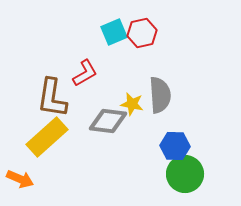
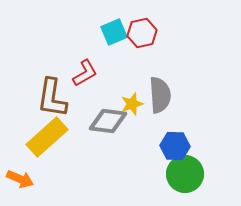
yellow star: rotated 30 degrees counterclockwise
